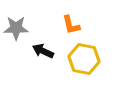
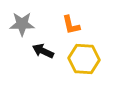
gray star: moved 6 px right, 4 px up
yellow hexagon: rotated 8 degrees counterclockwise
